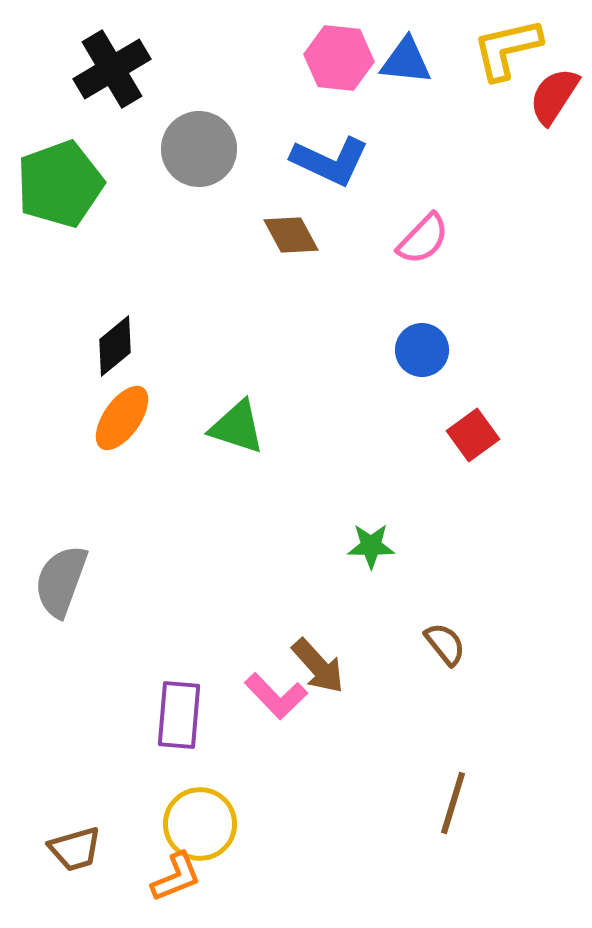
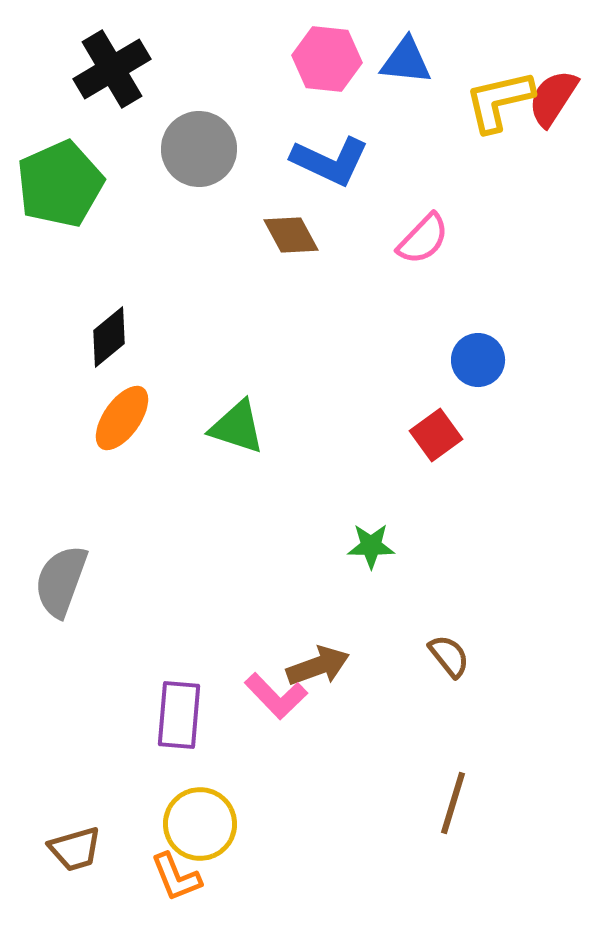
yellow L-shape: moved 8 px left, 52 px down
pink hexagon: moved 12 px left, 1 px down
red semicircle: moved 1 px left, 2 px down
green pentagon: rotated 4 degrees counterclockwise
black diamond: moved 6 px left, 9 px up
blue circle: moved 56 px right, 10 px down
red square: moved 37 px left
brown semicircle: moved 4 px right, 12 px down
brown arrow: rotated 68 degrees counterclockwise
orange L-shape: rotated 90 degrees clockwise
